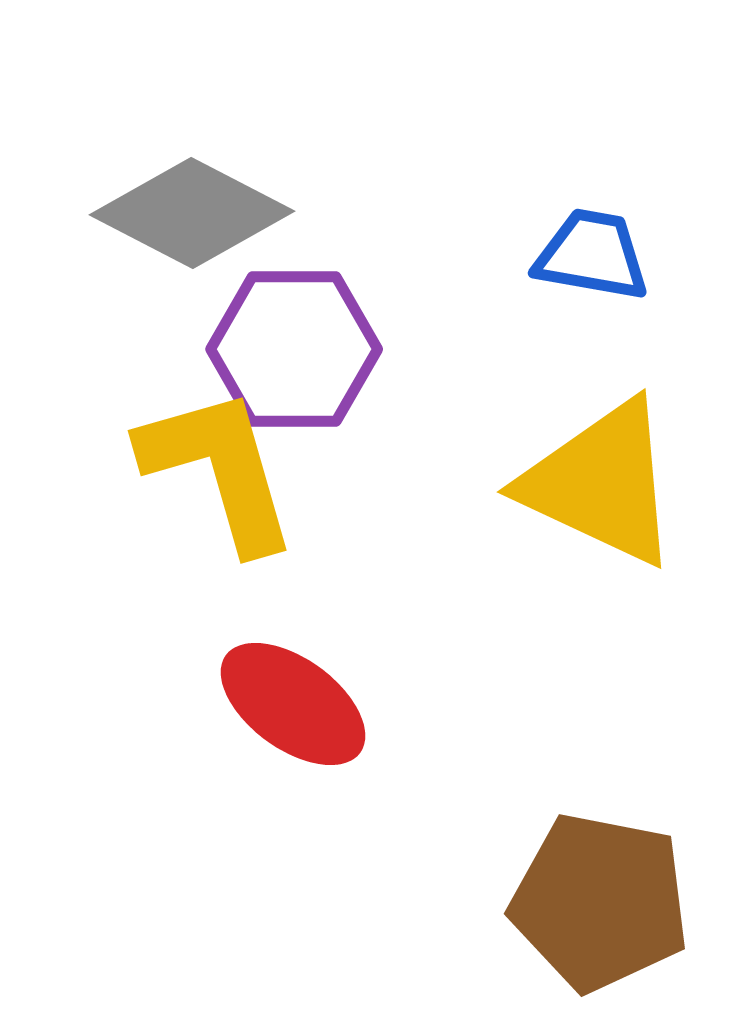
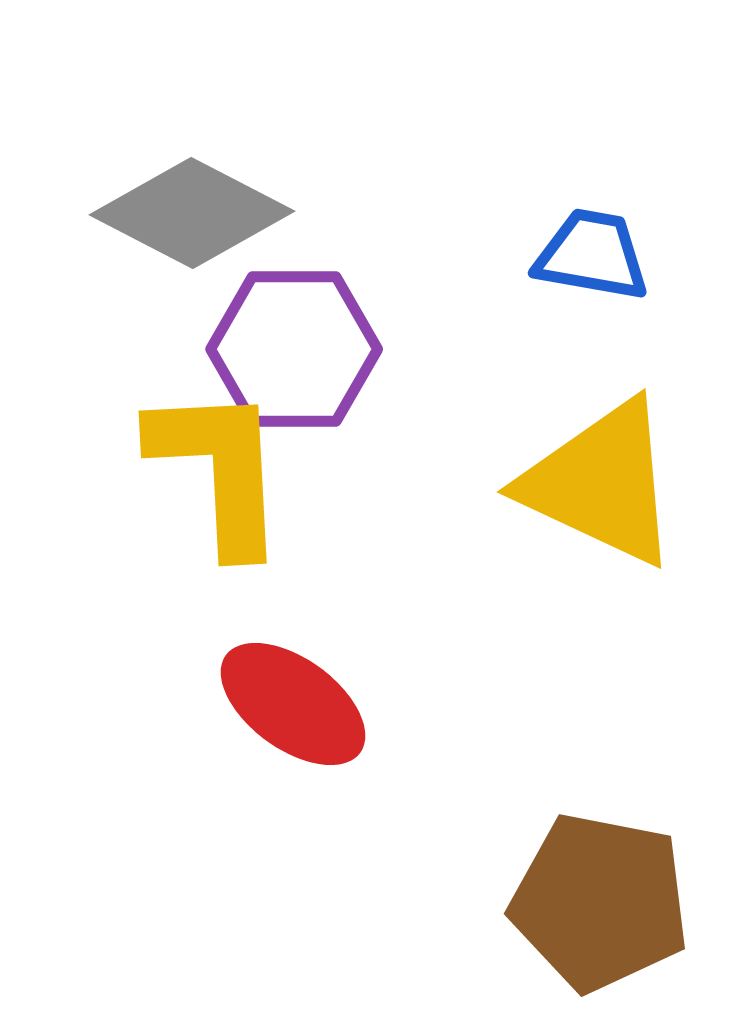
yellow L-shape: rotated 13 degrees clockwise
